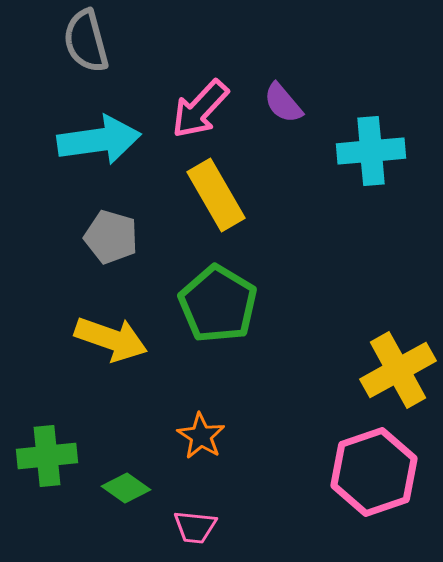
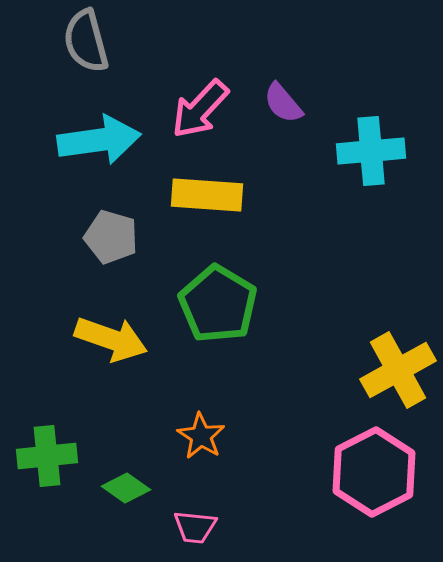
yellow rectangle: moved 9 px left; rotated 56 degrees counterclockwise
pink hexagon: rotated 8 degrees counterclockwise
